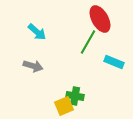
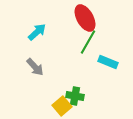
red ellipse: moved 15 px left, 1 px up
cyan arrow: rotated 84 degrees counterclockwise
cyan rectangle: moved 6 px left
gray arrow: moved 2 px right, 1 px down; rotated 30 degrees clockwise
yellow square: moved 2 px left; rotated 18 degrees counterclockwise
